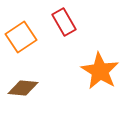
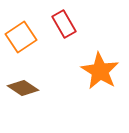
red rectangle: moved 2 px down
brown diamond: rotated 28 degrees clockwise
